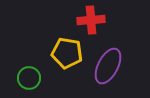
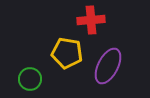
green circle: moved 1 px right, 1 px down
